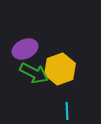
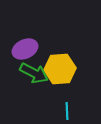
yellow hexagon: rotated 16 degrees clockwise
